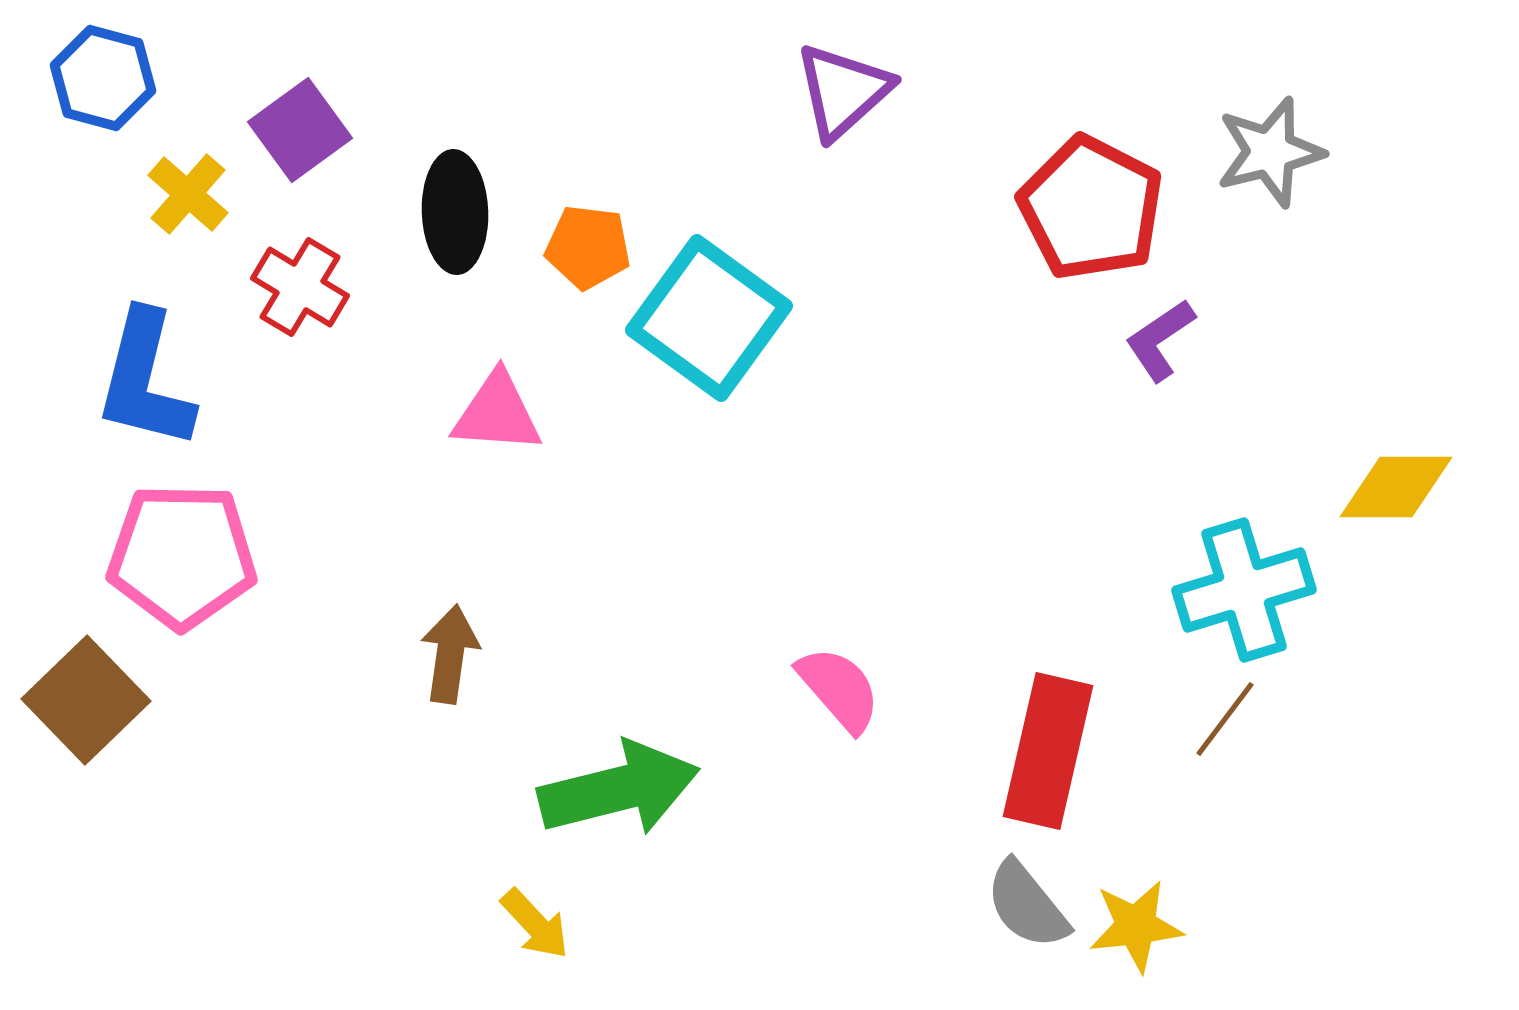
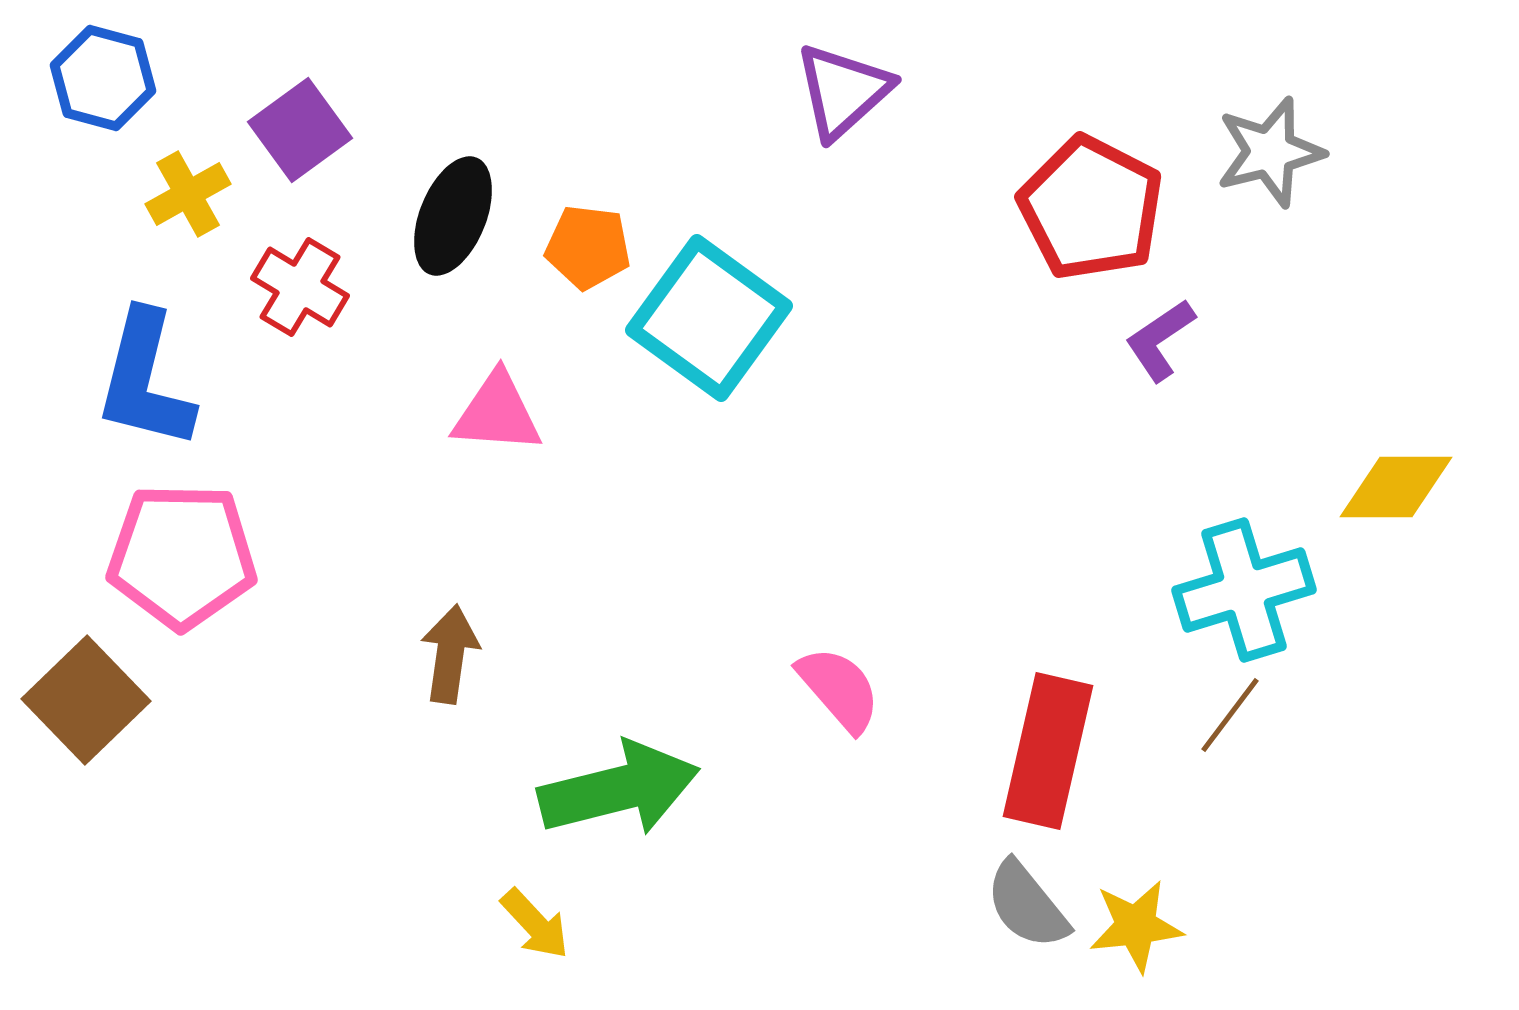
yellow cross: rotated 20 degrees clockwise
black ellipse: moved 2 px left, 4 px down; rotated 24 degrees clockwise
brown line: moved 5 px right, 4 px up
